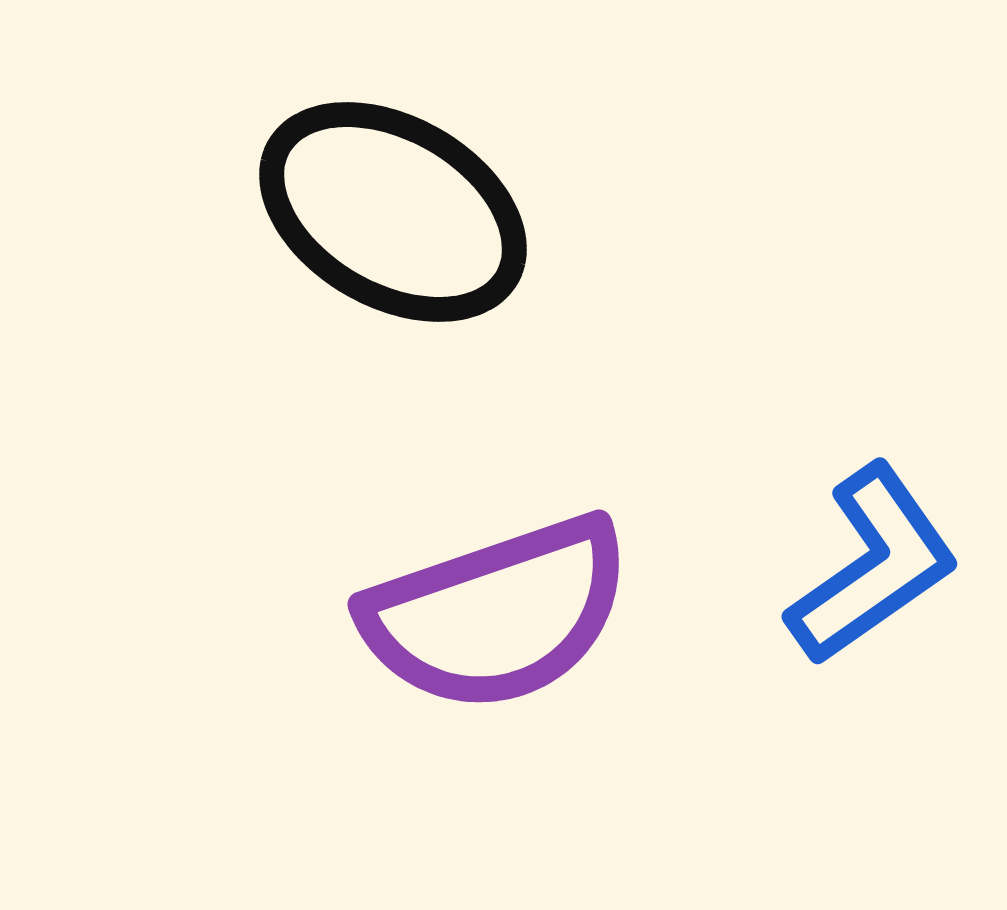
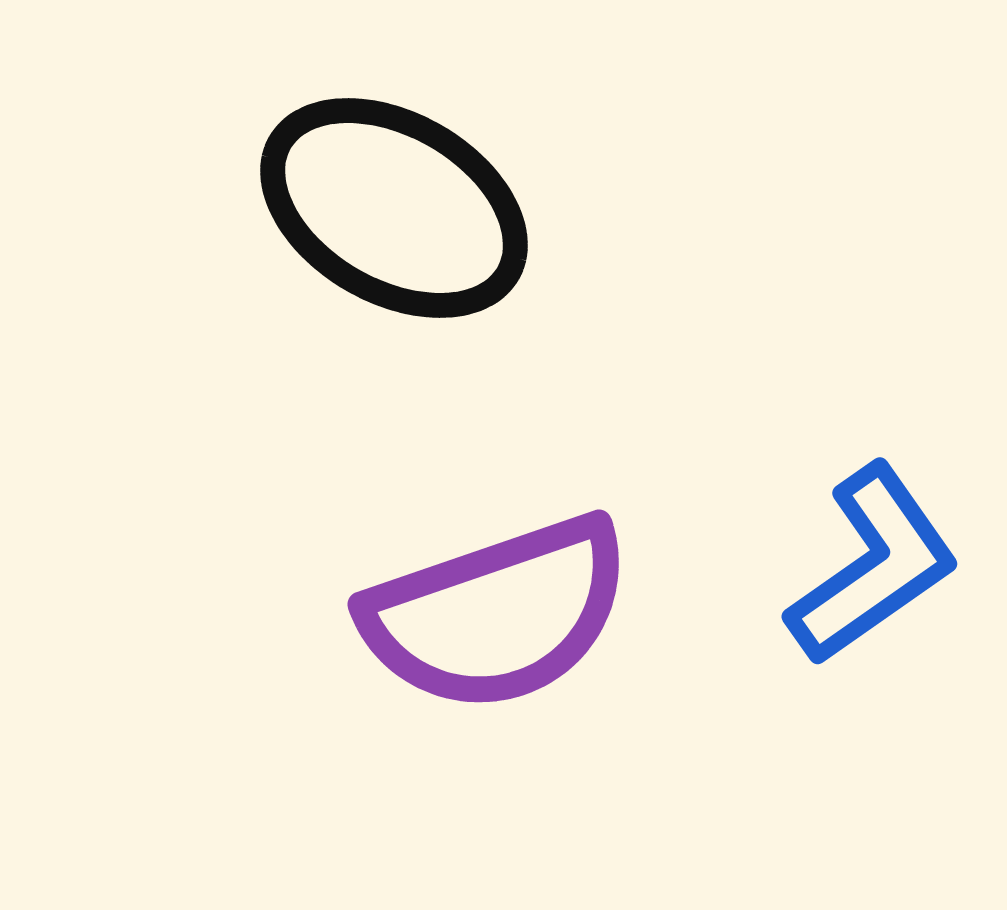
black ellipse: moved 1 px right, 4 px up
